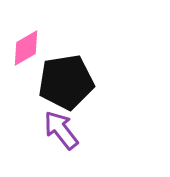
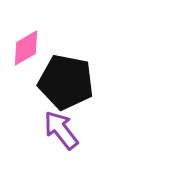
black pentagon: rotated 20 degrees clockwise
